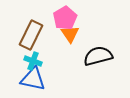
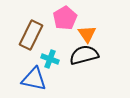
orange triangle: moved 17 px right
black semicircle: moved 14 px left, 1 px up
cyan cross: moved 17 px right, 2 px up
blue triangle: moved 1 px right
